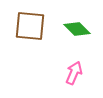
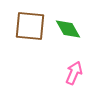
green diamond: moved 9 px left; rotated 16 degrees clockwise
